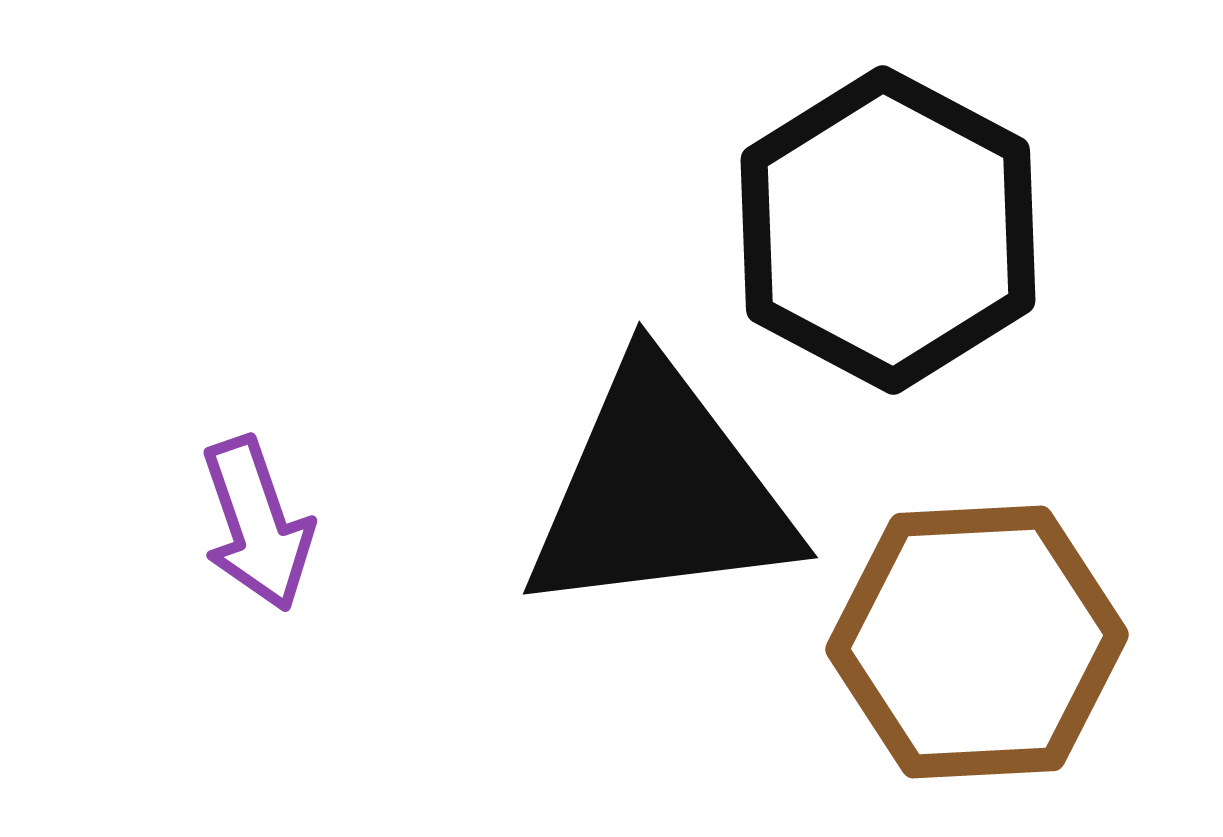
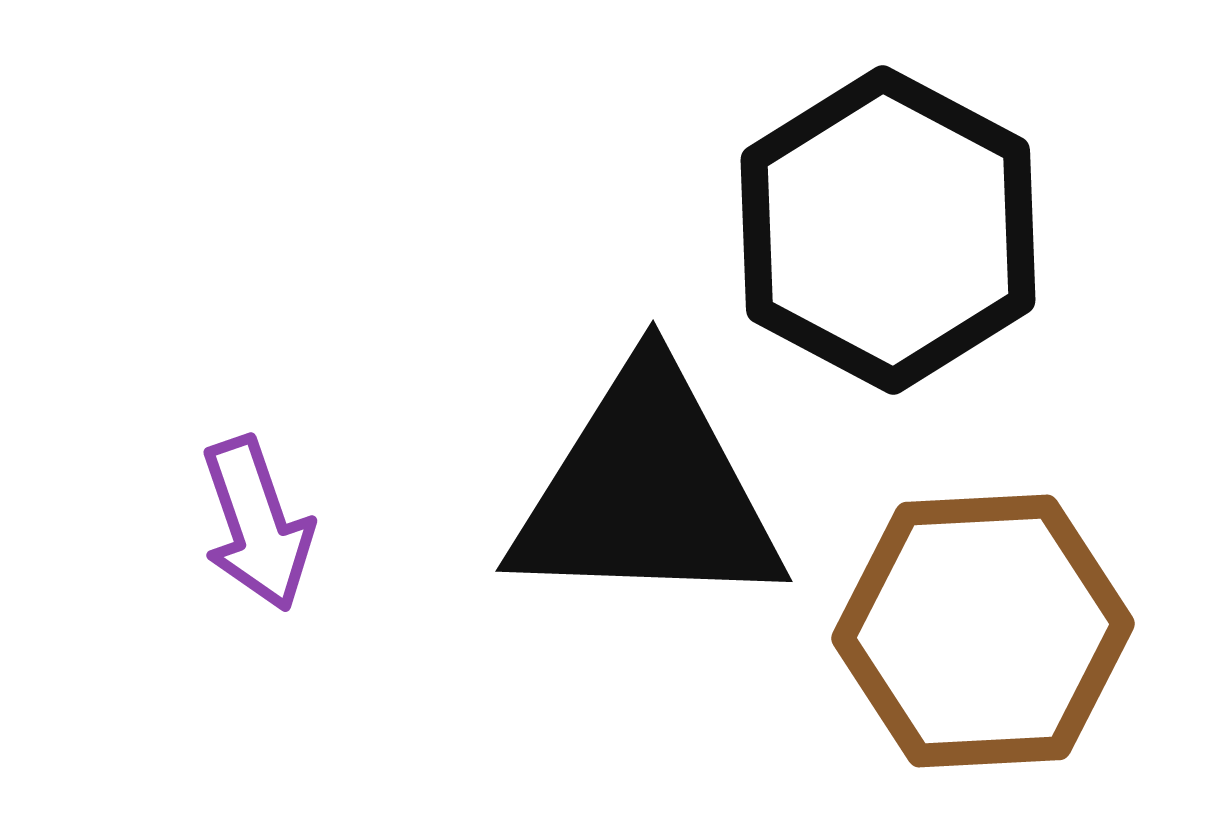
black triangle: moved 13 px left; rotated 9 degrees clockwise
brown hexagon: moved 6 px right, 11 px up
